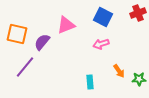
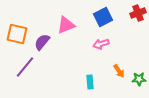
blue square: rotated 36 degrees clockwise
